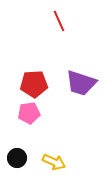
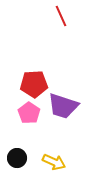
red line: moved 2 px right, 5 px up
purple trapezoid: moved 18 px left, 23 px down
pink pentagon: rotated 30 degrees counterclockwise
